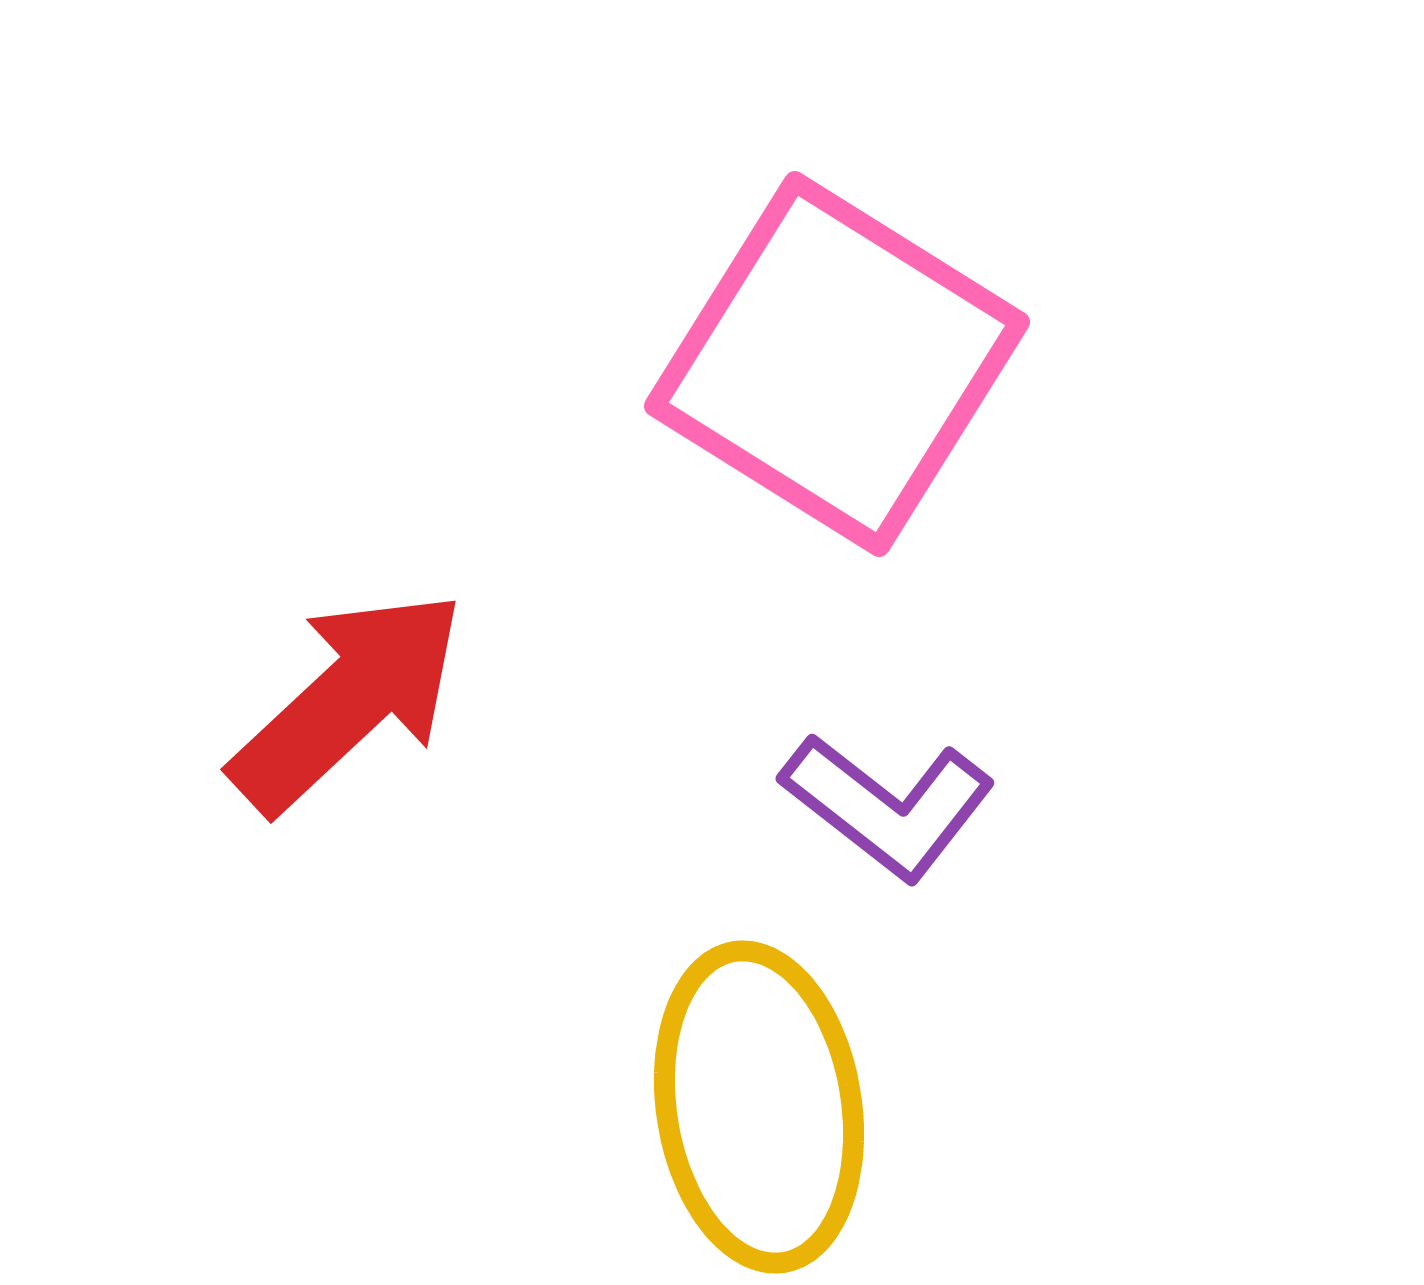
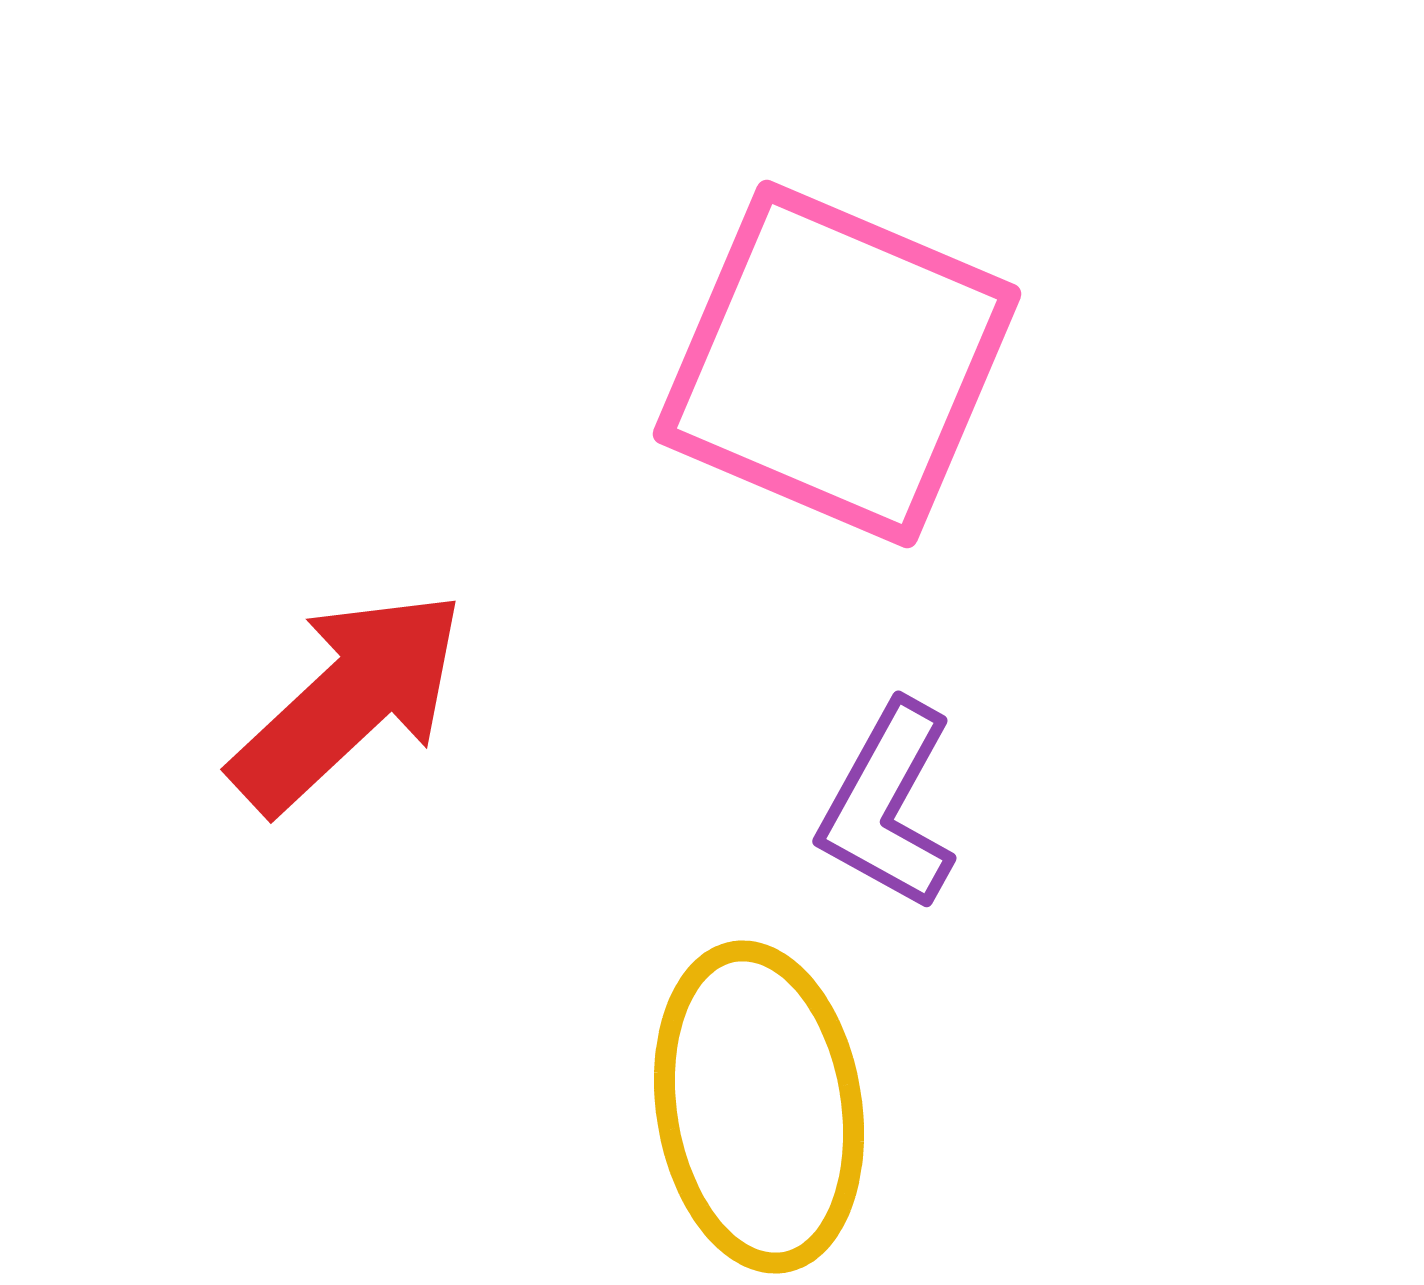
pink square: rotated 9 degrees counterclockwise
purple L-shape: rotated 81 degrees clockwise
